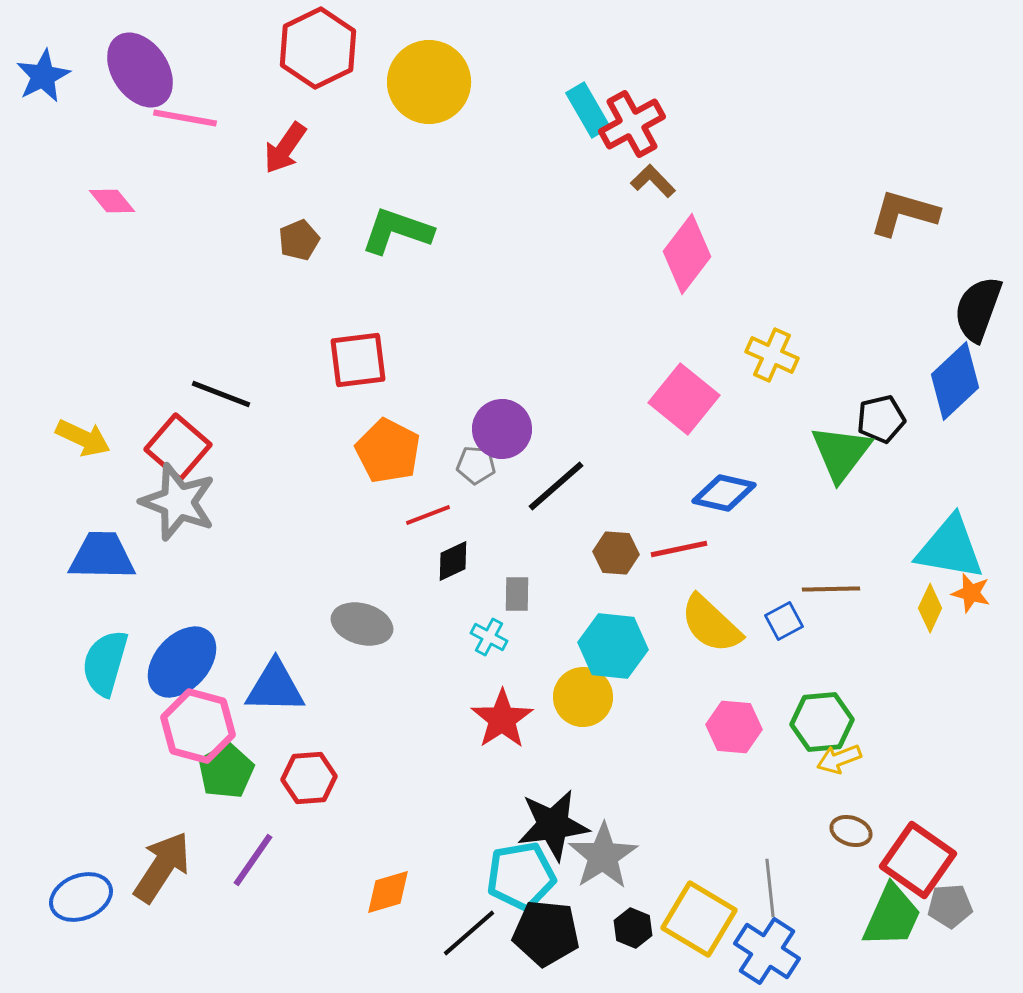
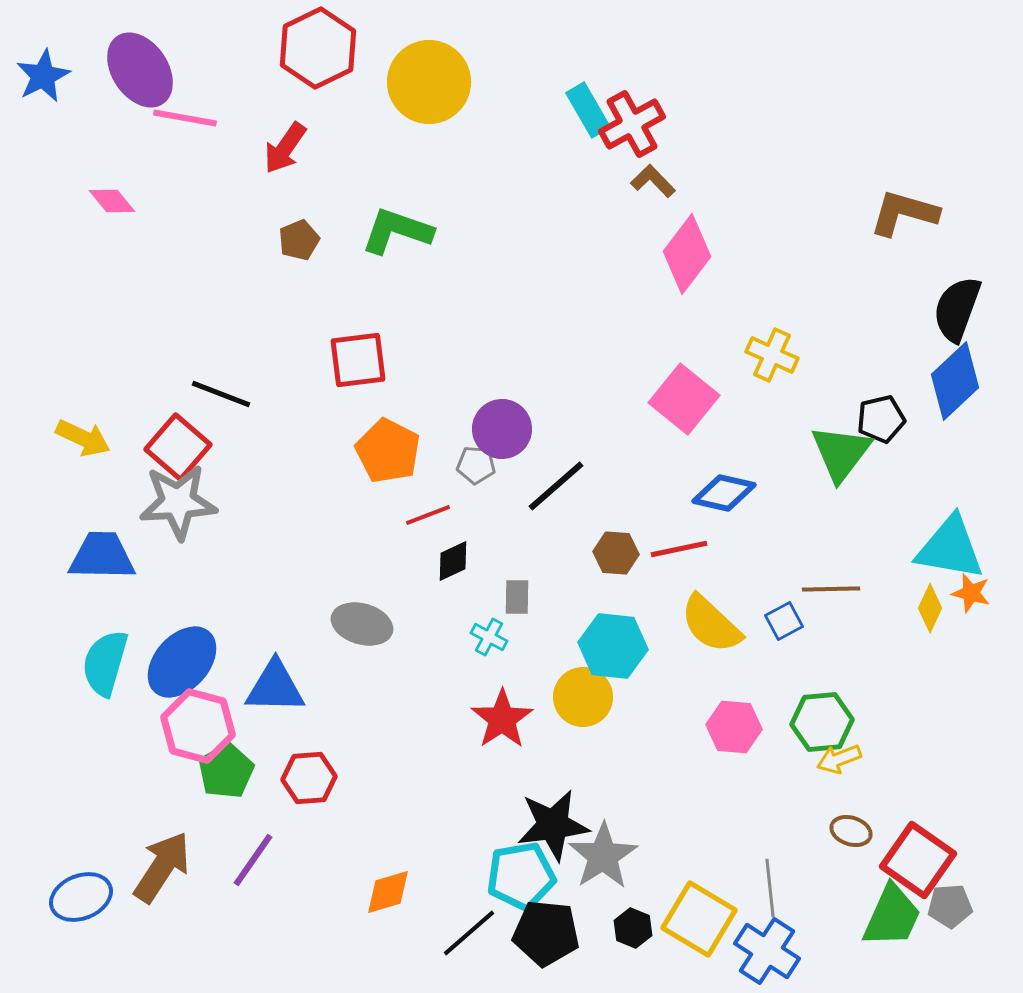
black semicircle at (978, 309): moved 21 px left
gray star at (178, 502): rotated 24 degrees counterclockwise
gray rectangle at (517, 594): moved 3 px down
